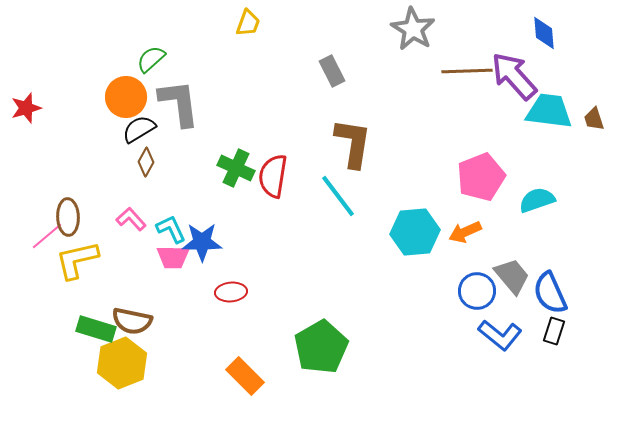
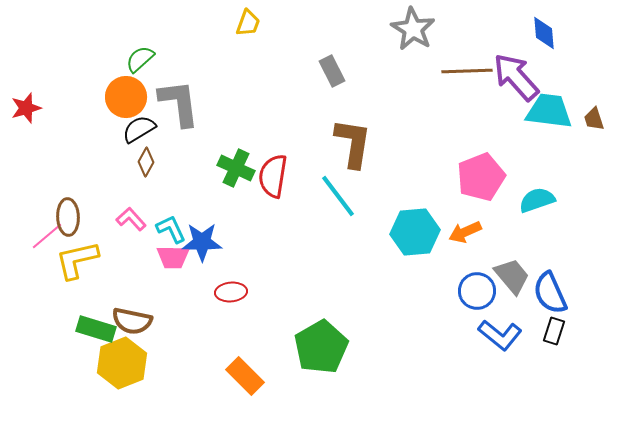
green semicircle: moved 11 px left
purple arrow: moved 2 px right, 1 px down
